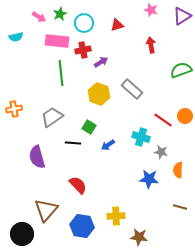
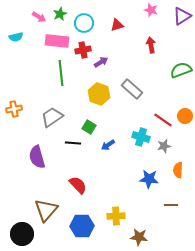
gray star: moved 3 px right, 6 px up; rotated 24 degrees counterclockwise
brown line: moved 9 px left, 2 px up; rotated 16 degrees counterclockwise
blue hexagon: rotated 10 degrees counterclockwise
